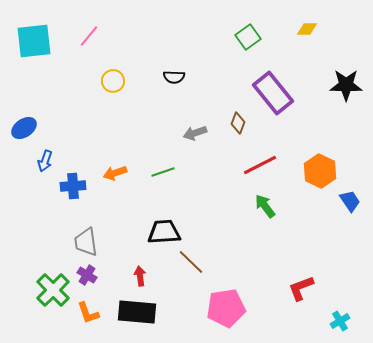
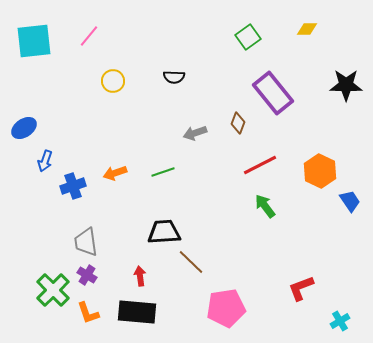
blue cross: rotated 15 degrees counterclockwise
